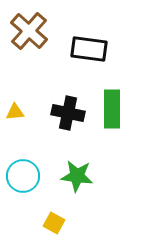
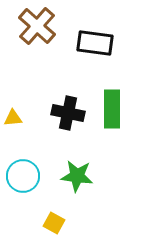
brown cross: moved 8 px right, 5 px up
black rectangle: moved 6 px right, 6 px up
yellow triangle: moved 2 px left, 6 px down
